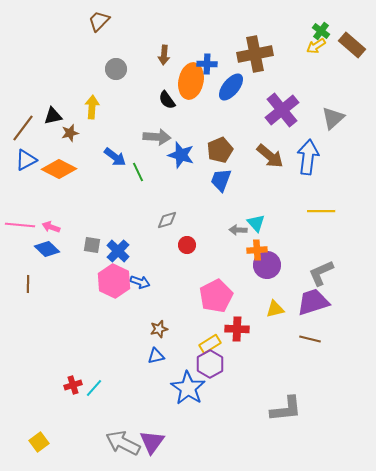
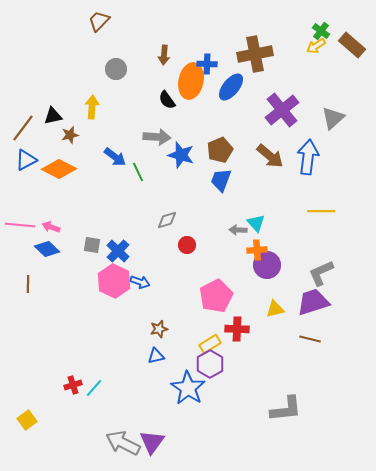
brown star at (70, 133): moved 2 px down
yellow square at (39, 442): moved 12 px left, 22 px up
